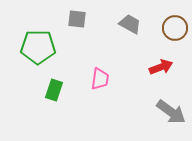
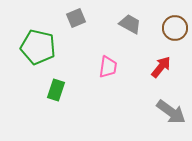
gray square: moved 1 px left, 1 px up; rotated 30 degrees counterclockwise
green pentagon: rotated 12 degrees clockwise
red arrow: rotated 30 degrees counterclockwise
pink trapezoid: moved 8 px right, 12 px up
green rectangle: moved 2 px right
